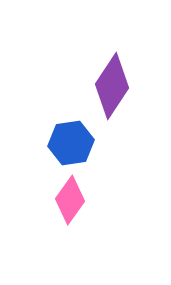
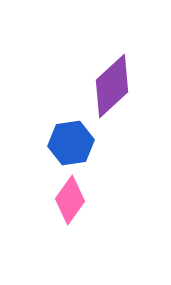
purple diamond: rotated 14 degrees clockwise
